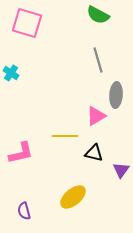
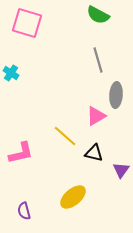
yellow line: rotated 40 degrees clockwise
